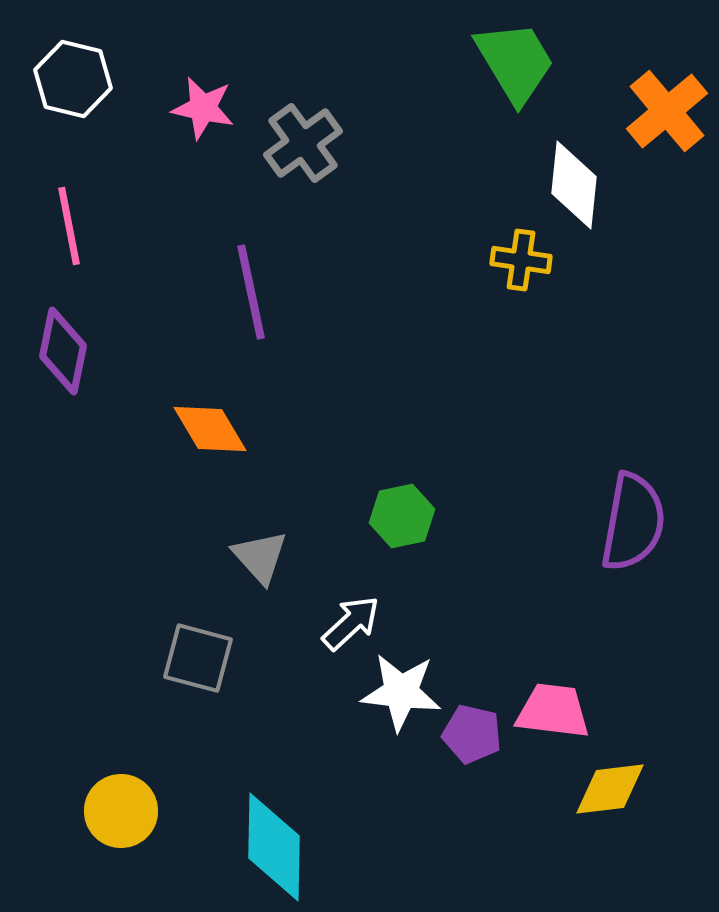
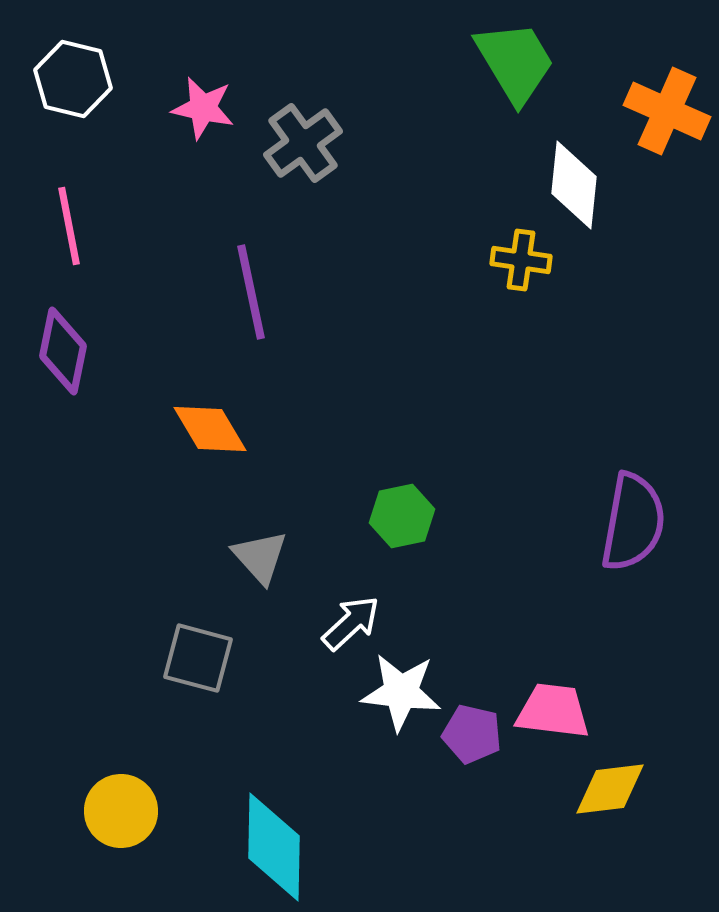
orange cross: rotated 26 degrees counterclockwise
